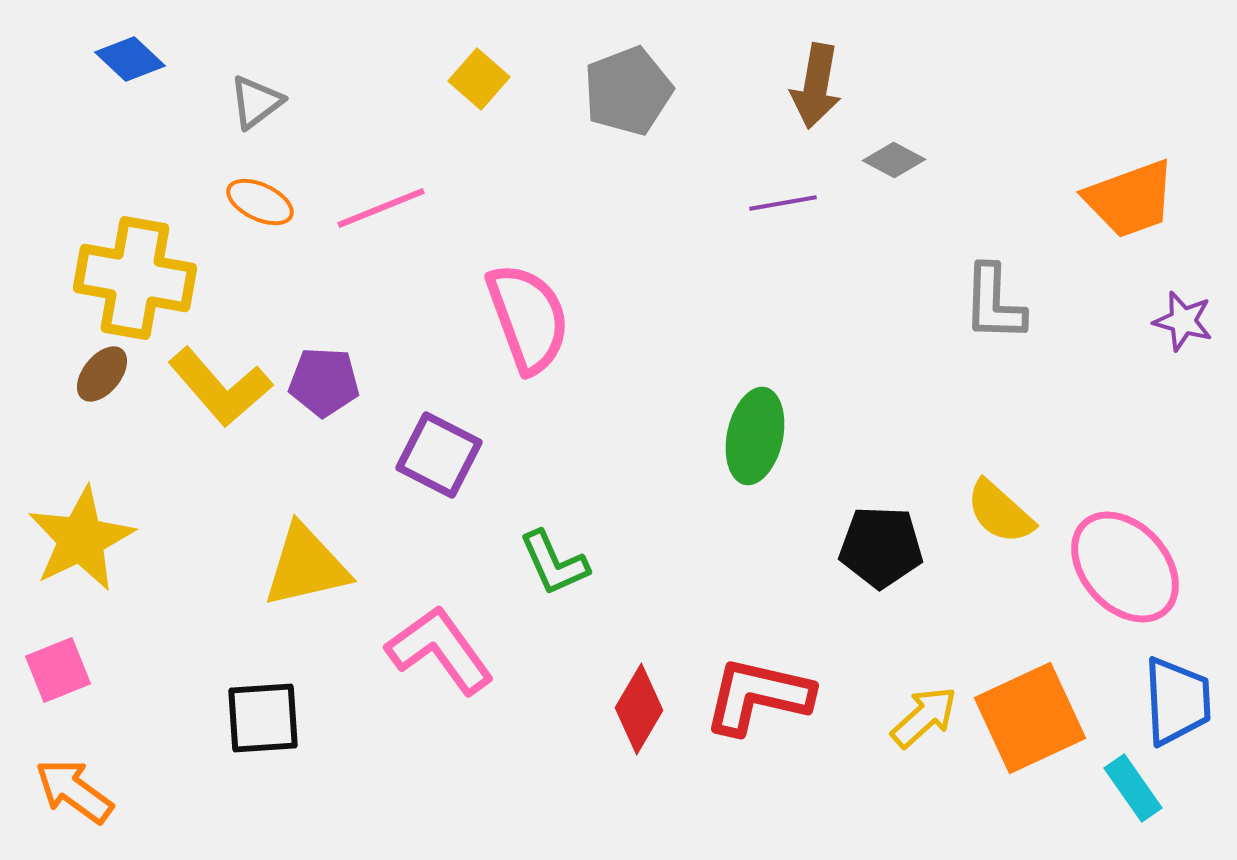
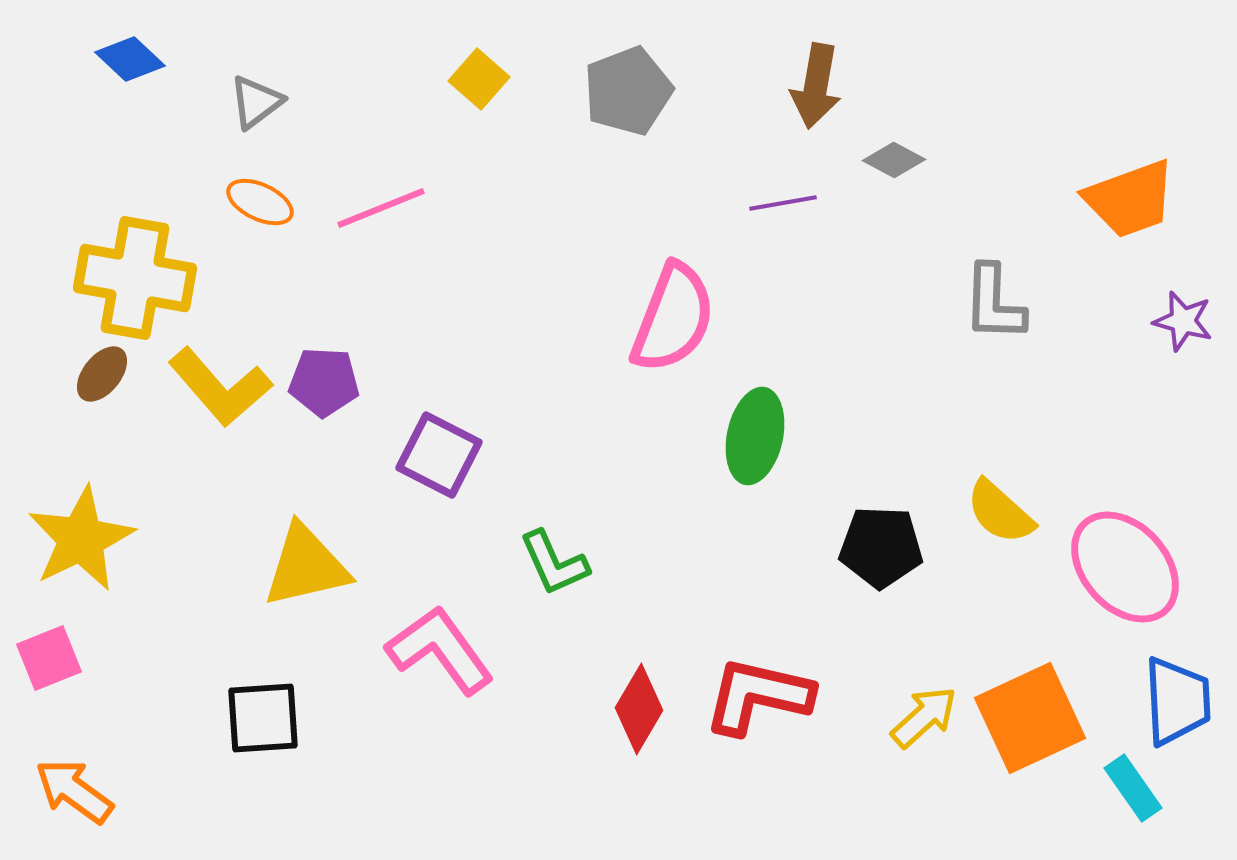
pink semicircle: moved 145 px right; rotated 41 degrees clockwise
pink square: moved 9 px left, 12 px up
